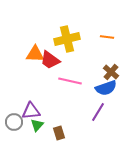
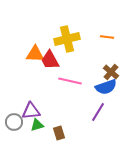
red trapezoid: rotated 25 degrees clockwise
blue semicircle: moved 1 px up
green triangle: rotated 32 degrees clockwise
